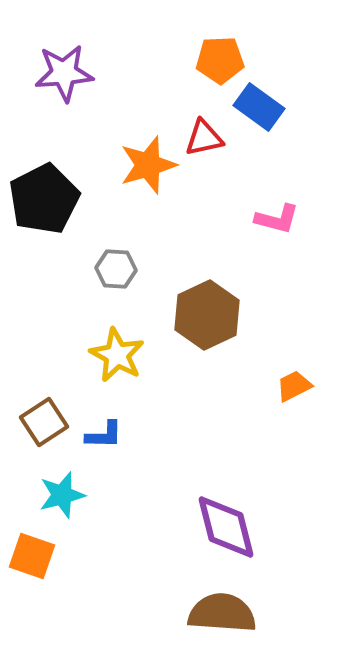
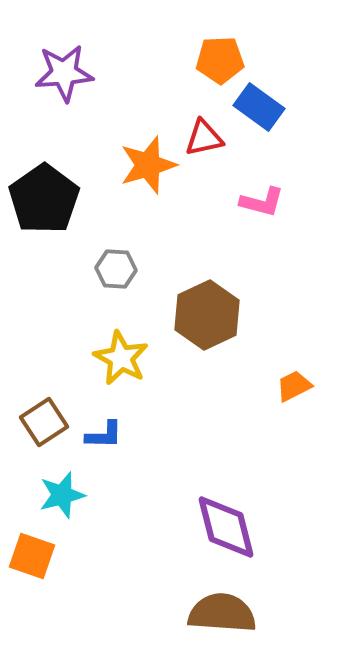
black pentagon: rotated 8 degrees counterclockwise
pink L-shape: moved 15 px left, 17 px up
yellow star: moved 4 px right, 3 px down
